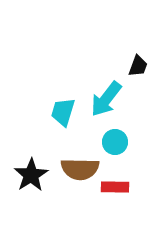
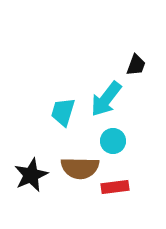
black trapezoid: moved 2 px left, 1 px up
cyan circle: moved 2 px left, 1 px up
brown semicircle: moved 1 px up
black star: rotated 8 degrees clockwise
red rectangle: rotated 8 degrees counterclockwise
